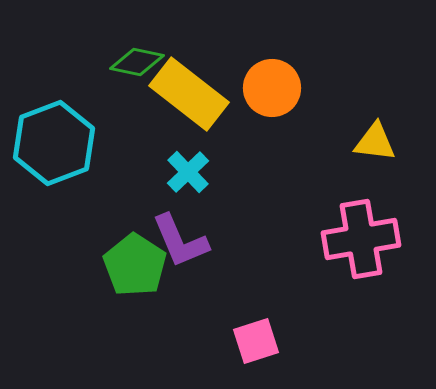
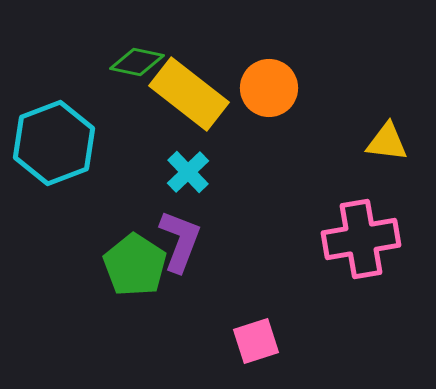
orange circle: moved 3 px left
yellow triangle: moved 12 px right
purple L-shape: rotated 136 degrees counterclockwise
